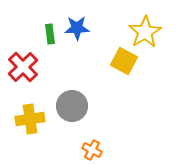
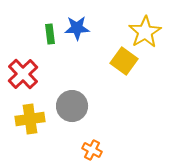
yellow square: rotated 8 degrees clockwise
red cross: moved 7 px down
